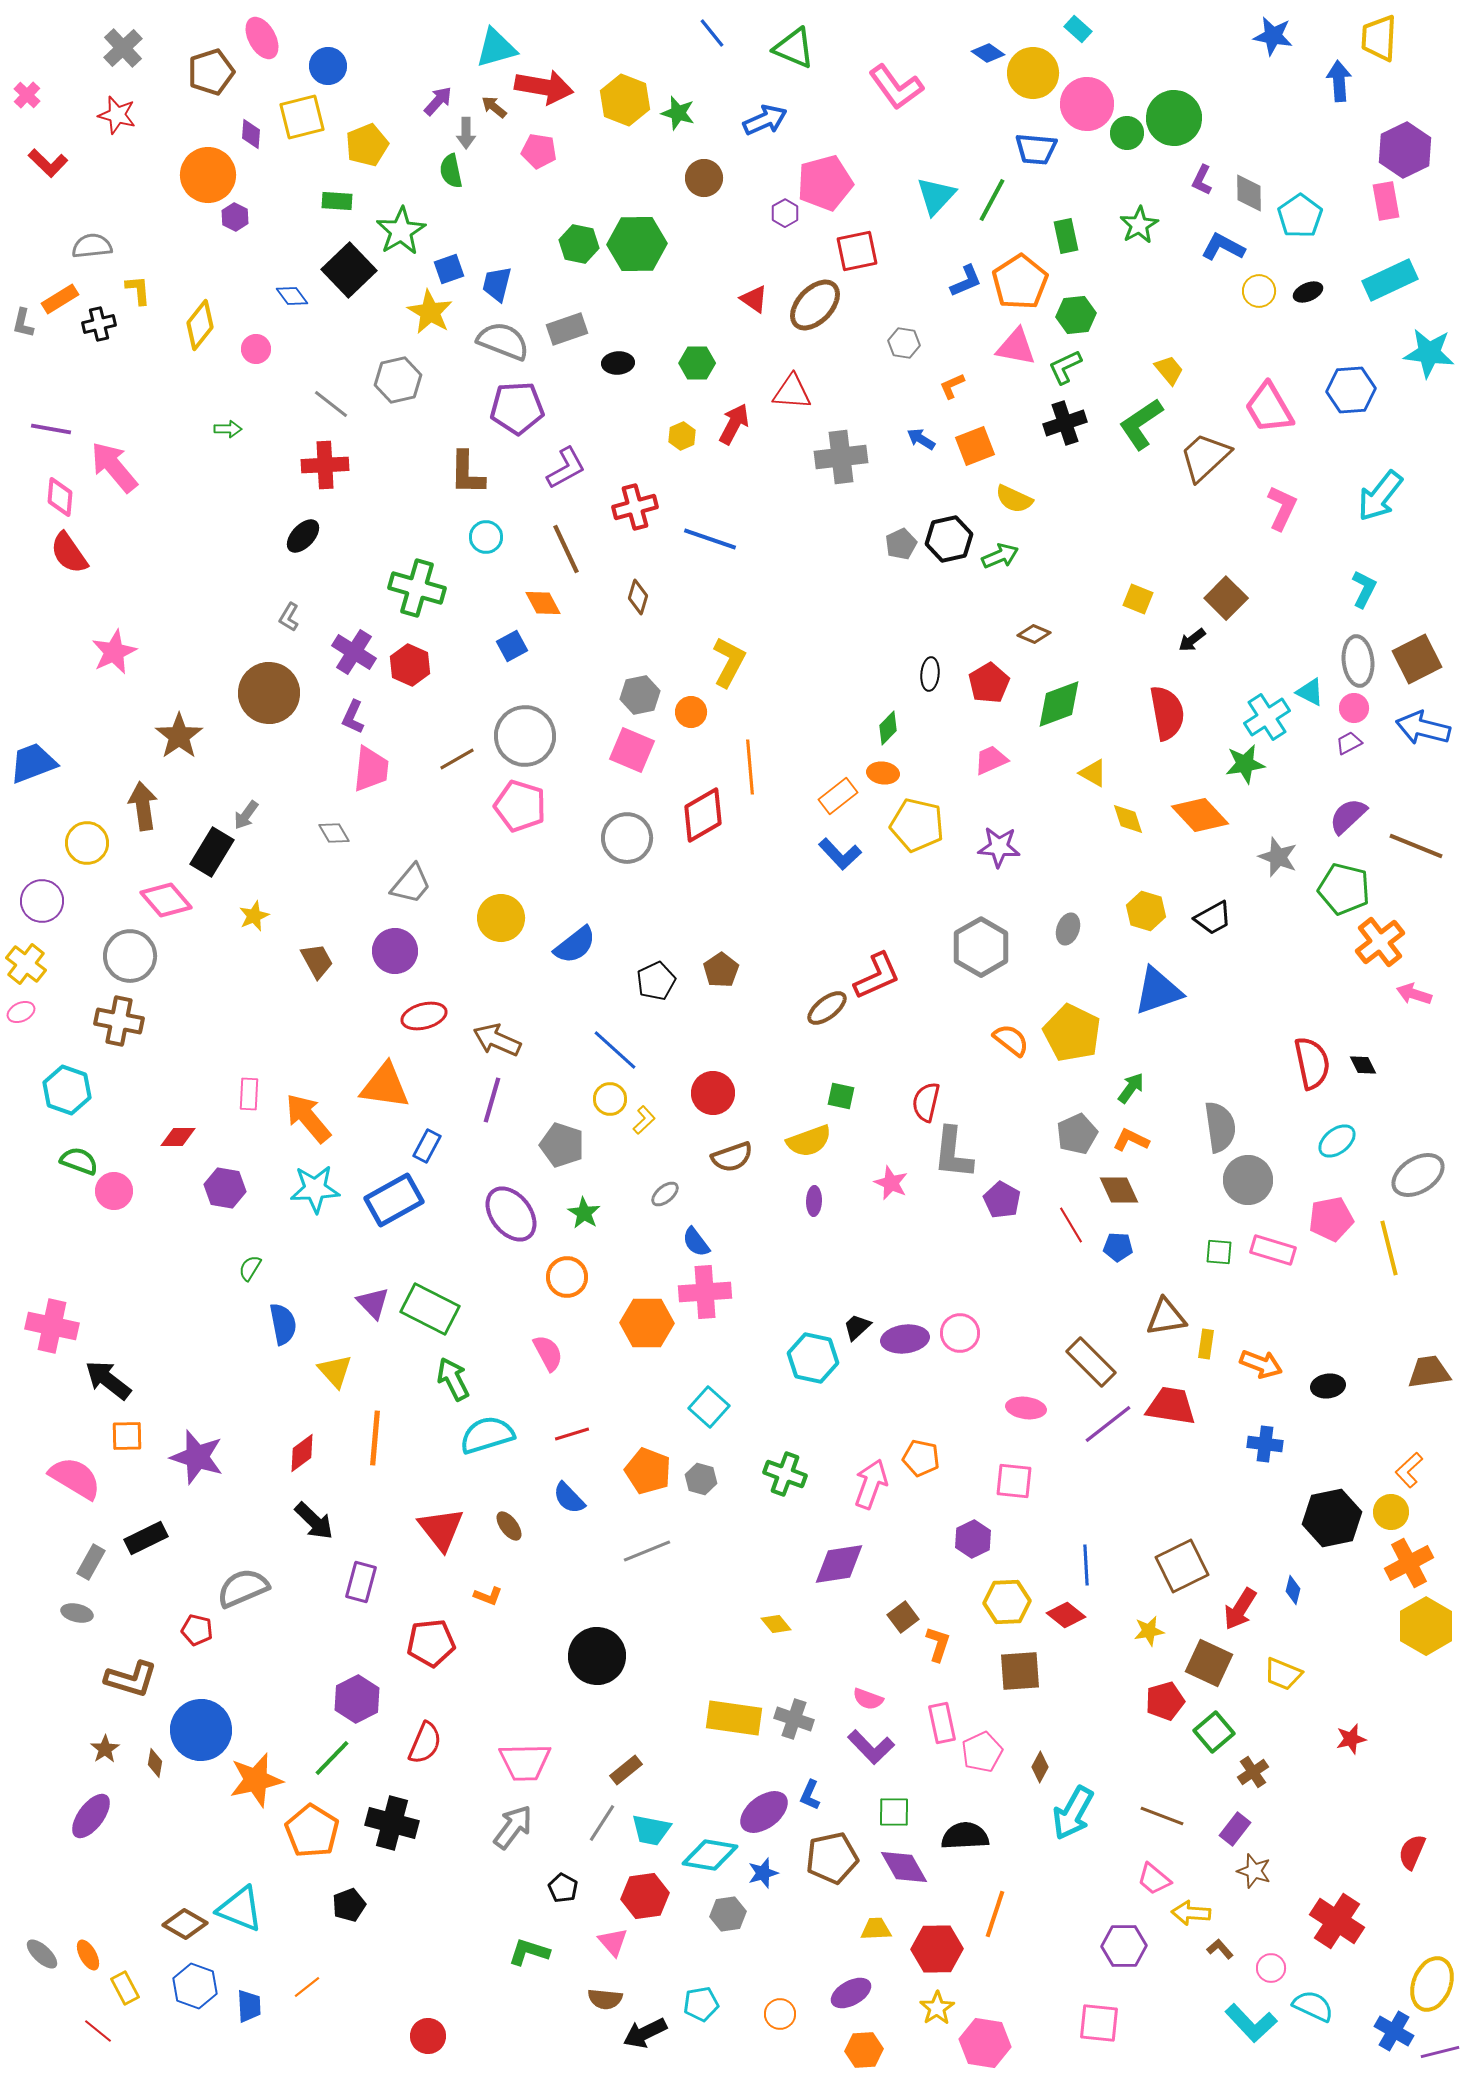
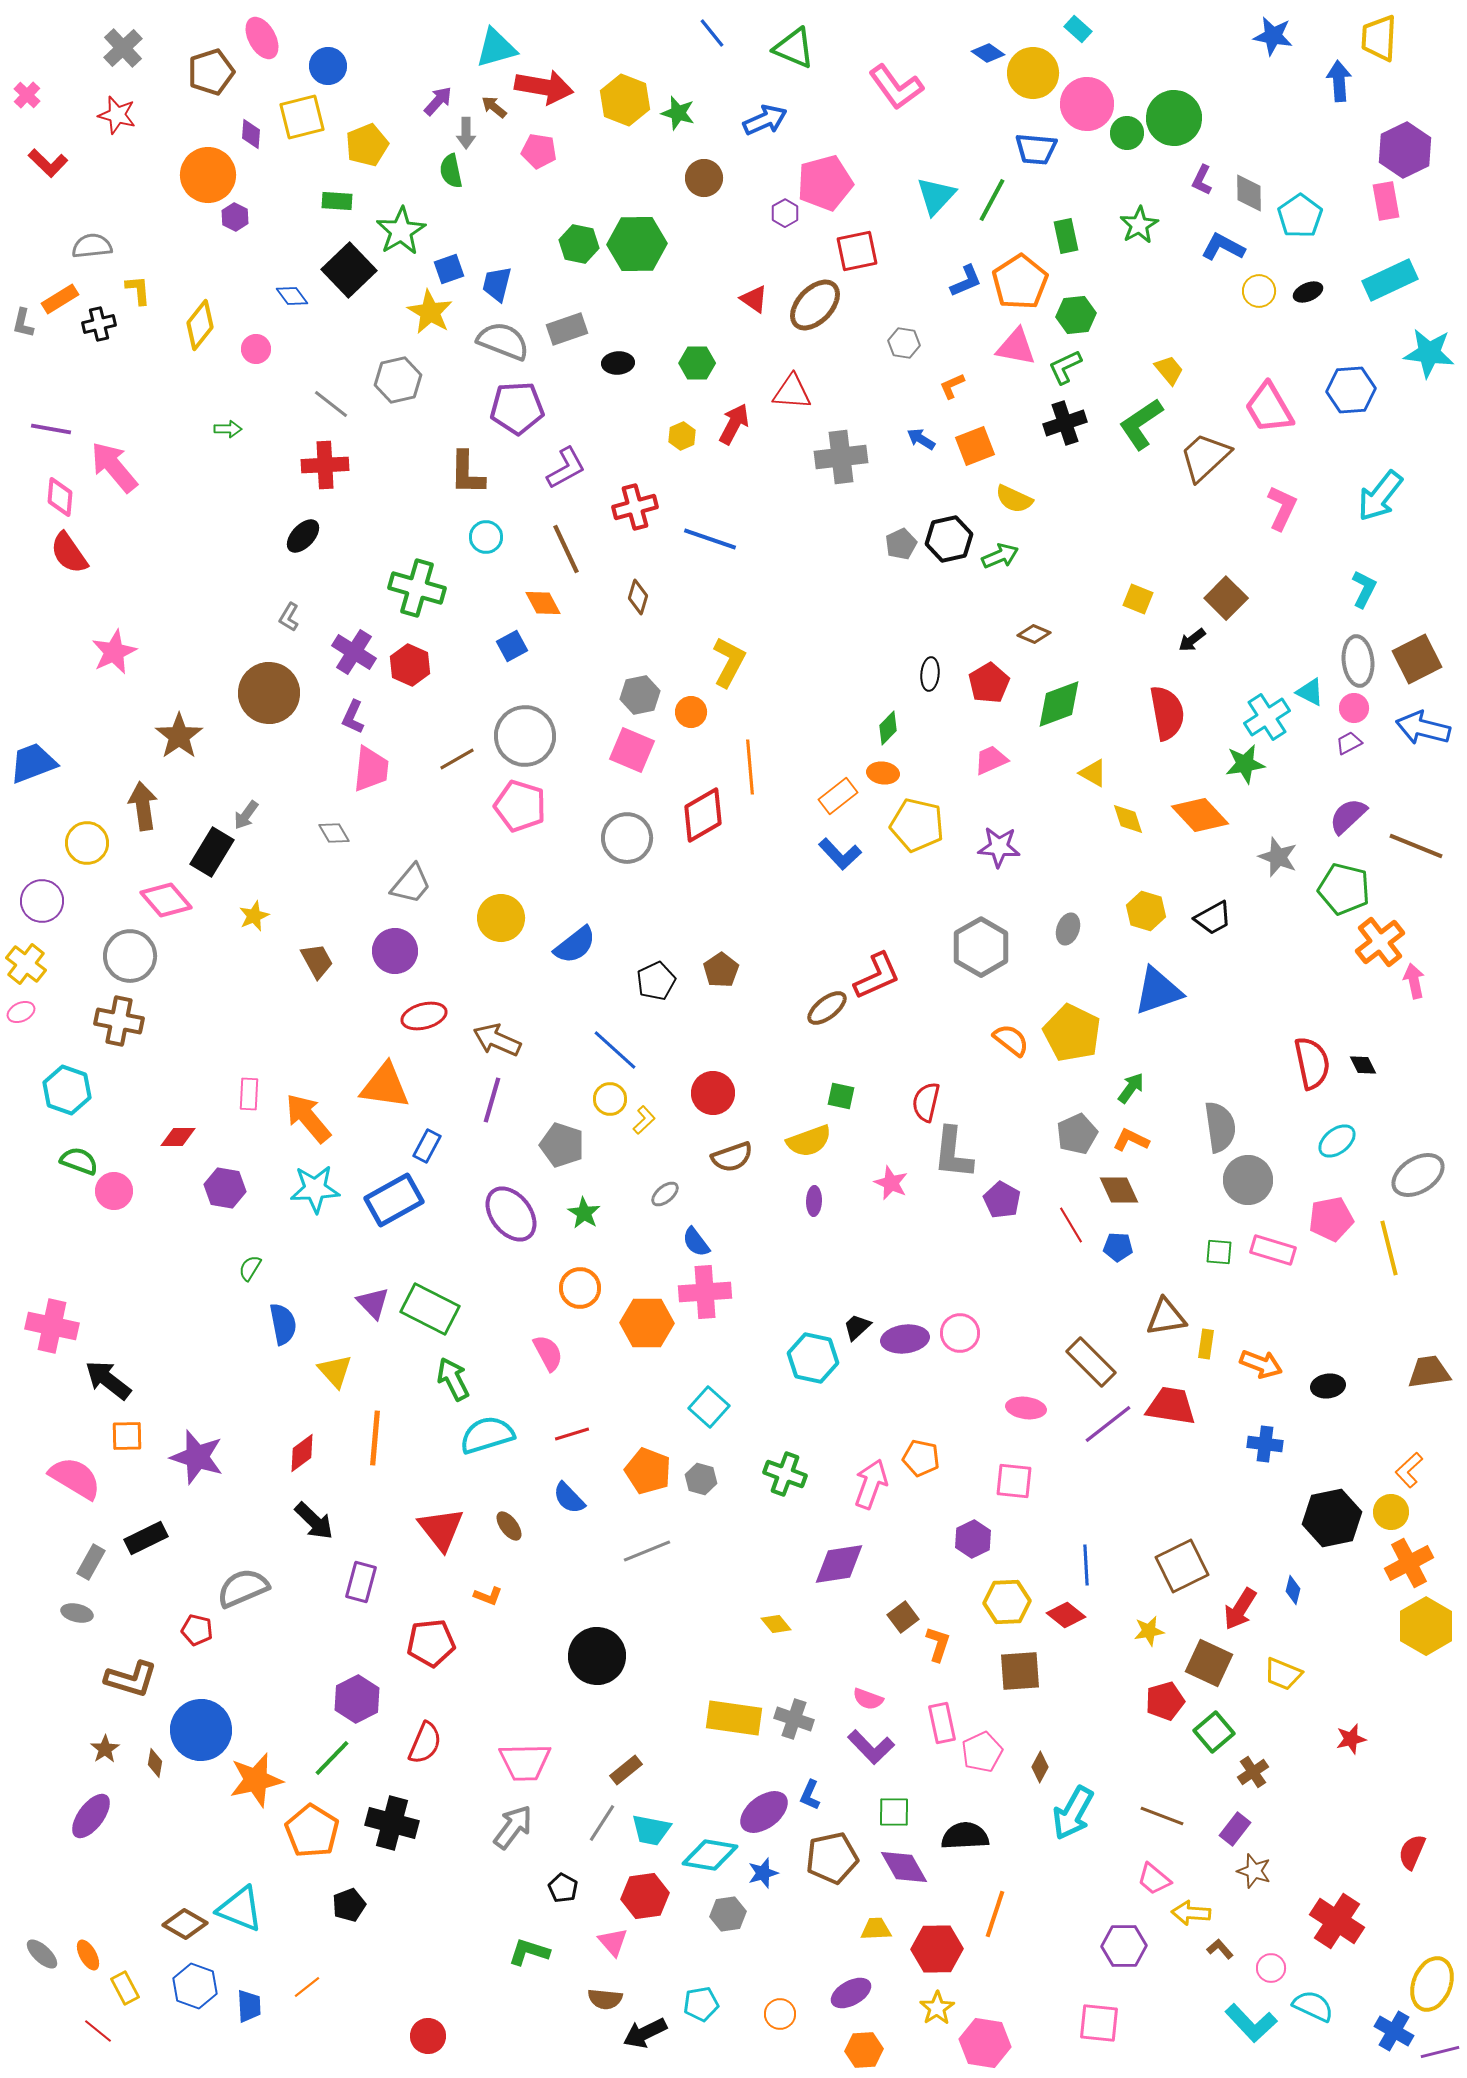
pink arrow at (1414, 994): moved 13 px up; rotated 60 degrees clockwise
orange circle at (567, 1277): moved 13 px right, 11 px down
